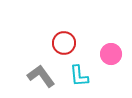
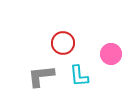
red circle: moved 1 px left
gray L-shape: rotated 60 degrees counterclockwise
